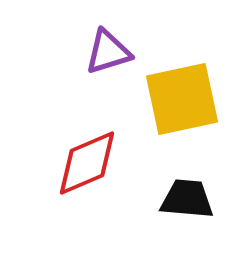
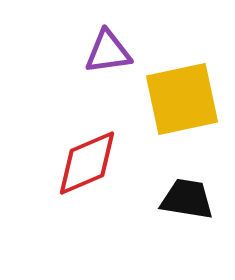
purple triangle: rotated 9 degrees clockwise
black trapezoid: rotated 4 degrees clockwise
